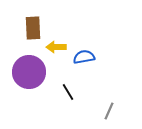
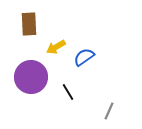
brown rectangle: moved 4 px left, 4 px up
yellow arrow: rotated 30 degrees counterclockwise
blue semicircle: rotated 25 degrees counterclockwise
purple circle: moved 2 px right, 5 px down
